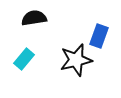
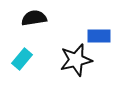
blue rectangle: rotated 70 degrees clockwise
cyan rectangle: moved 2 px left
